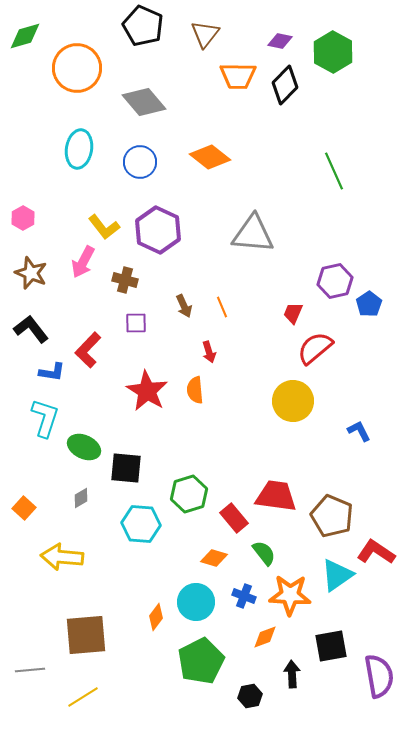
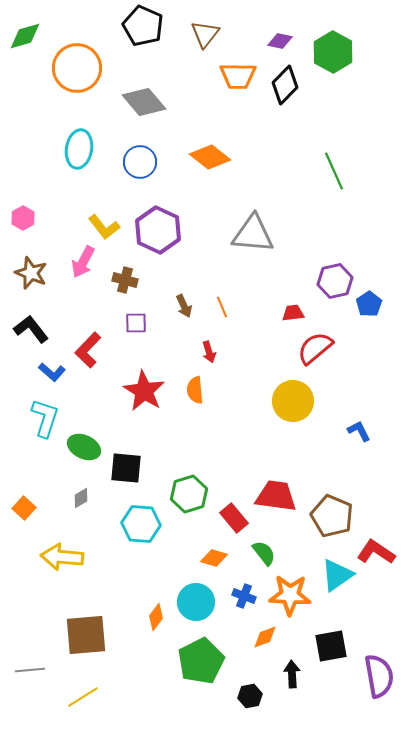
red trapezoid at (293, 313): rotated 60 degrees clockwise
blue L-shape at (52, 372): rotated 32 degrees clockwise
red star at (147, 391): moved 3 px left
